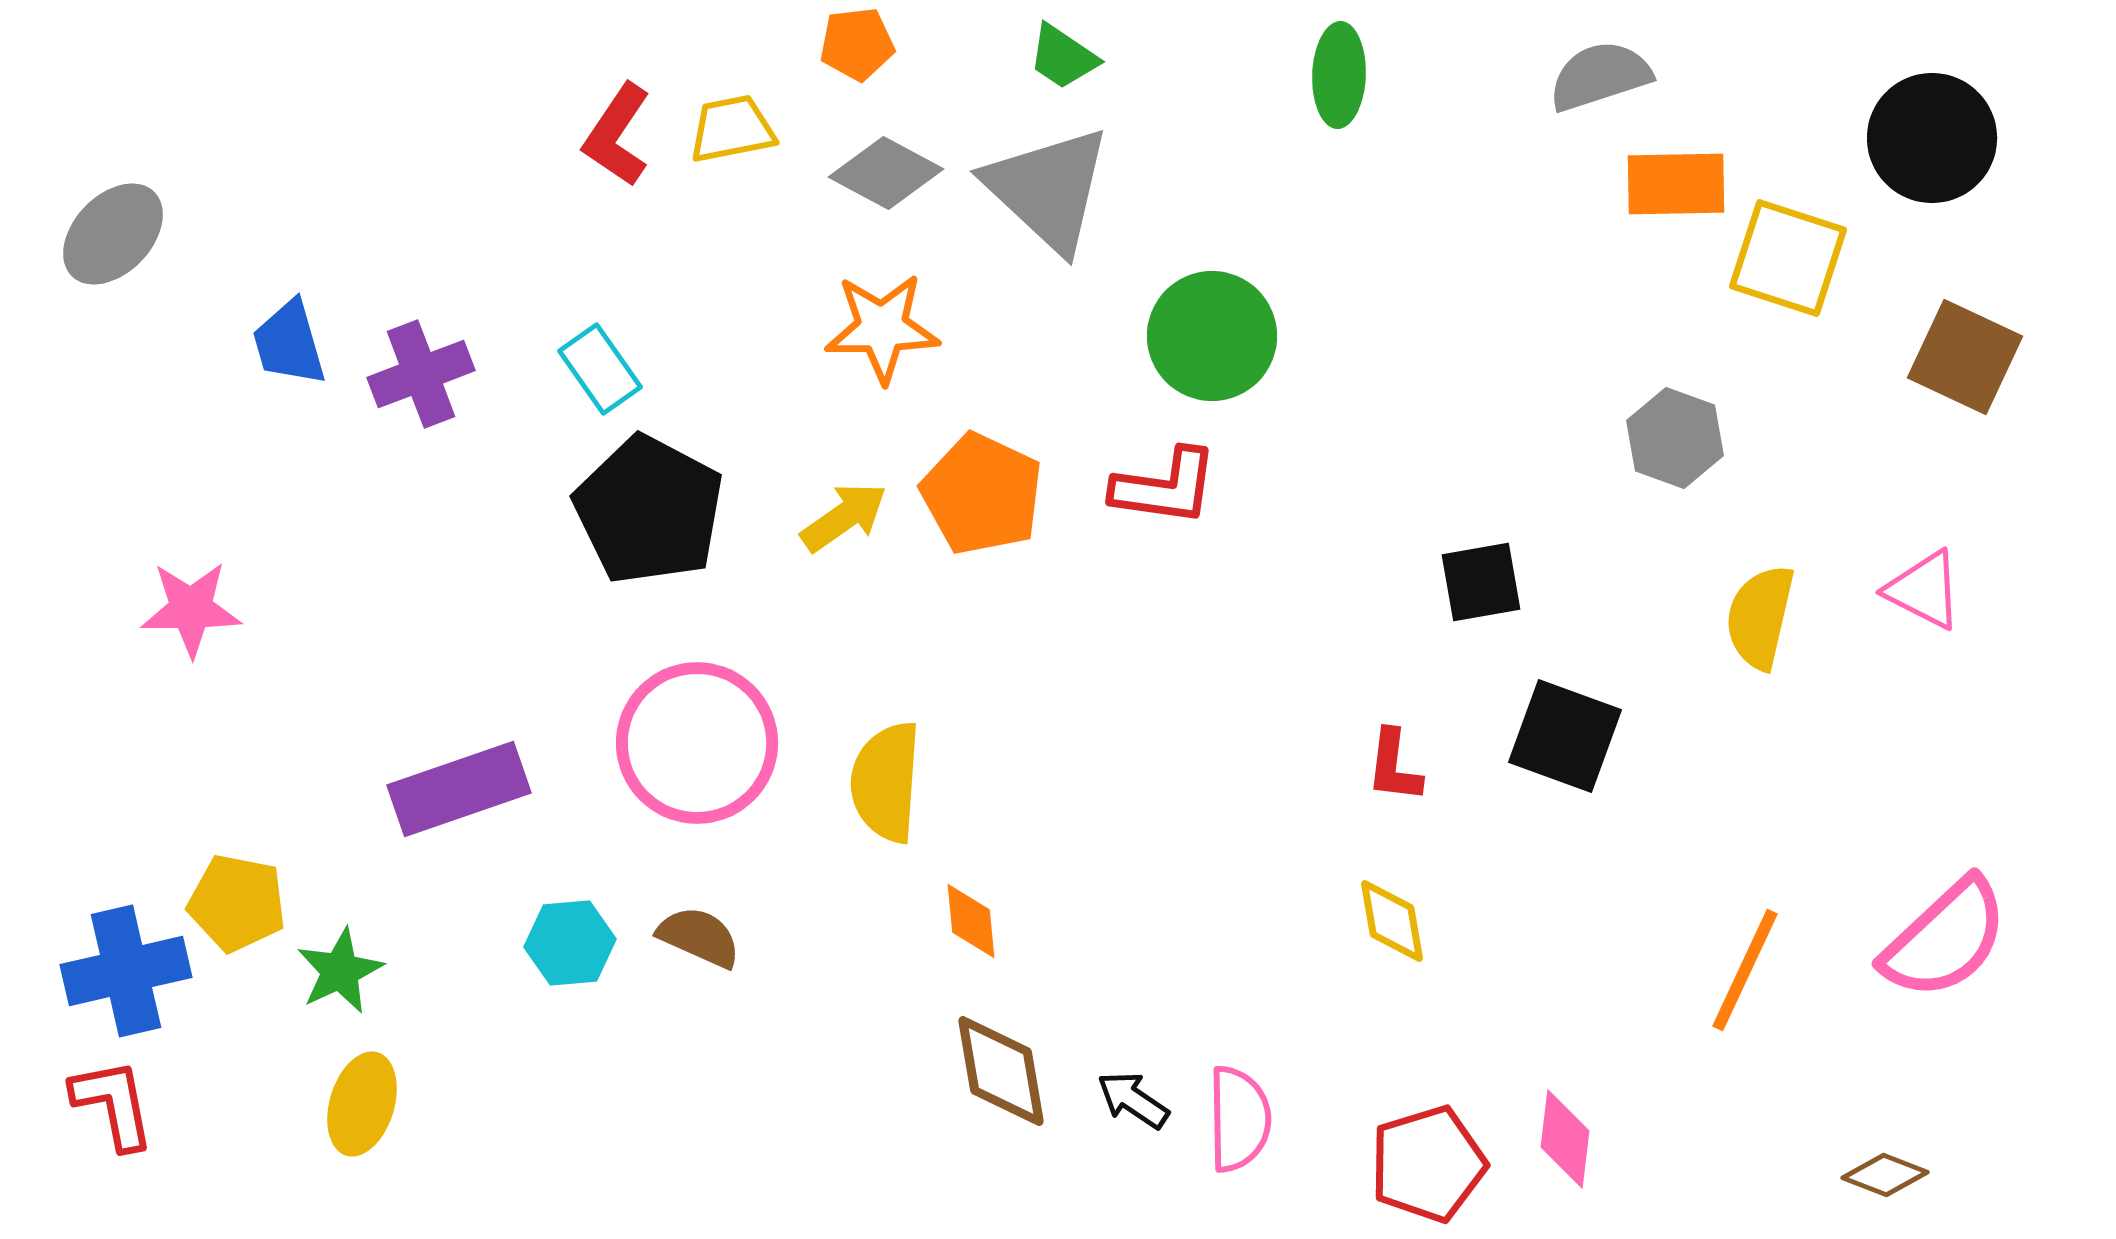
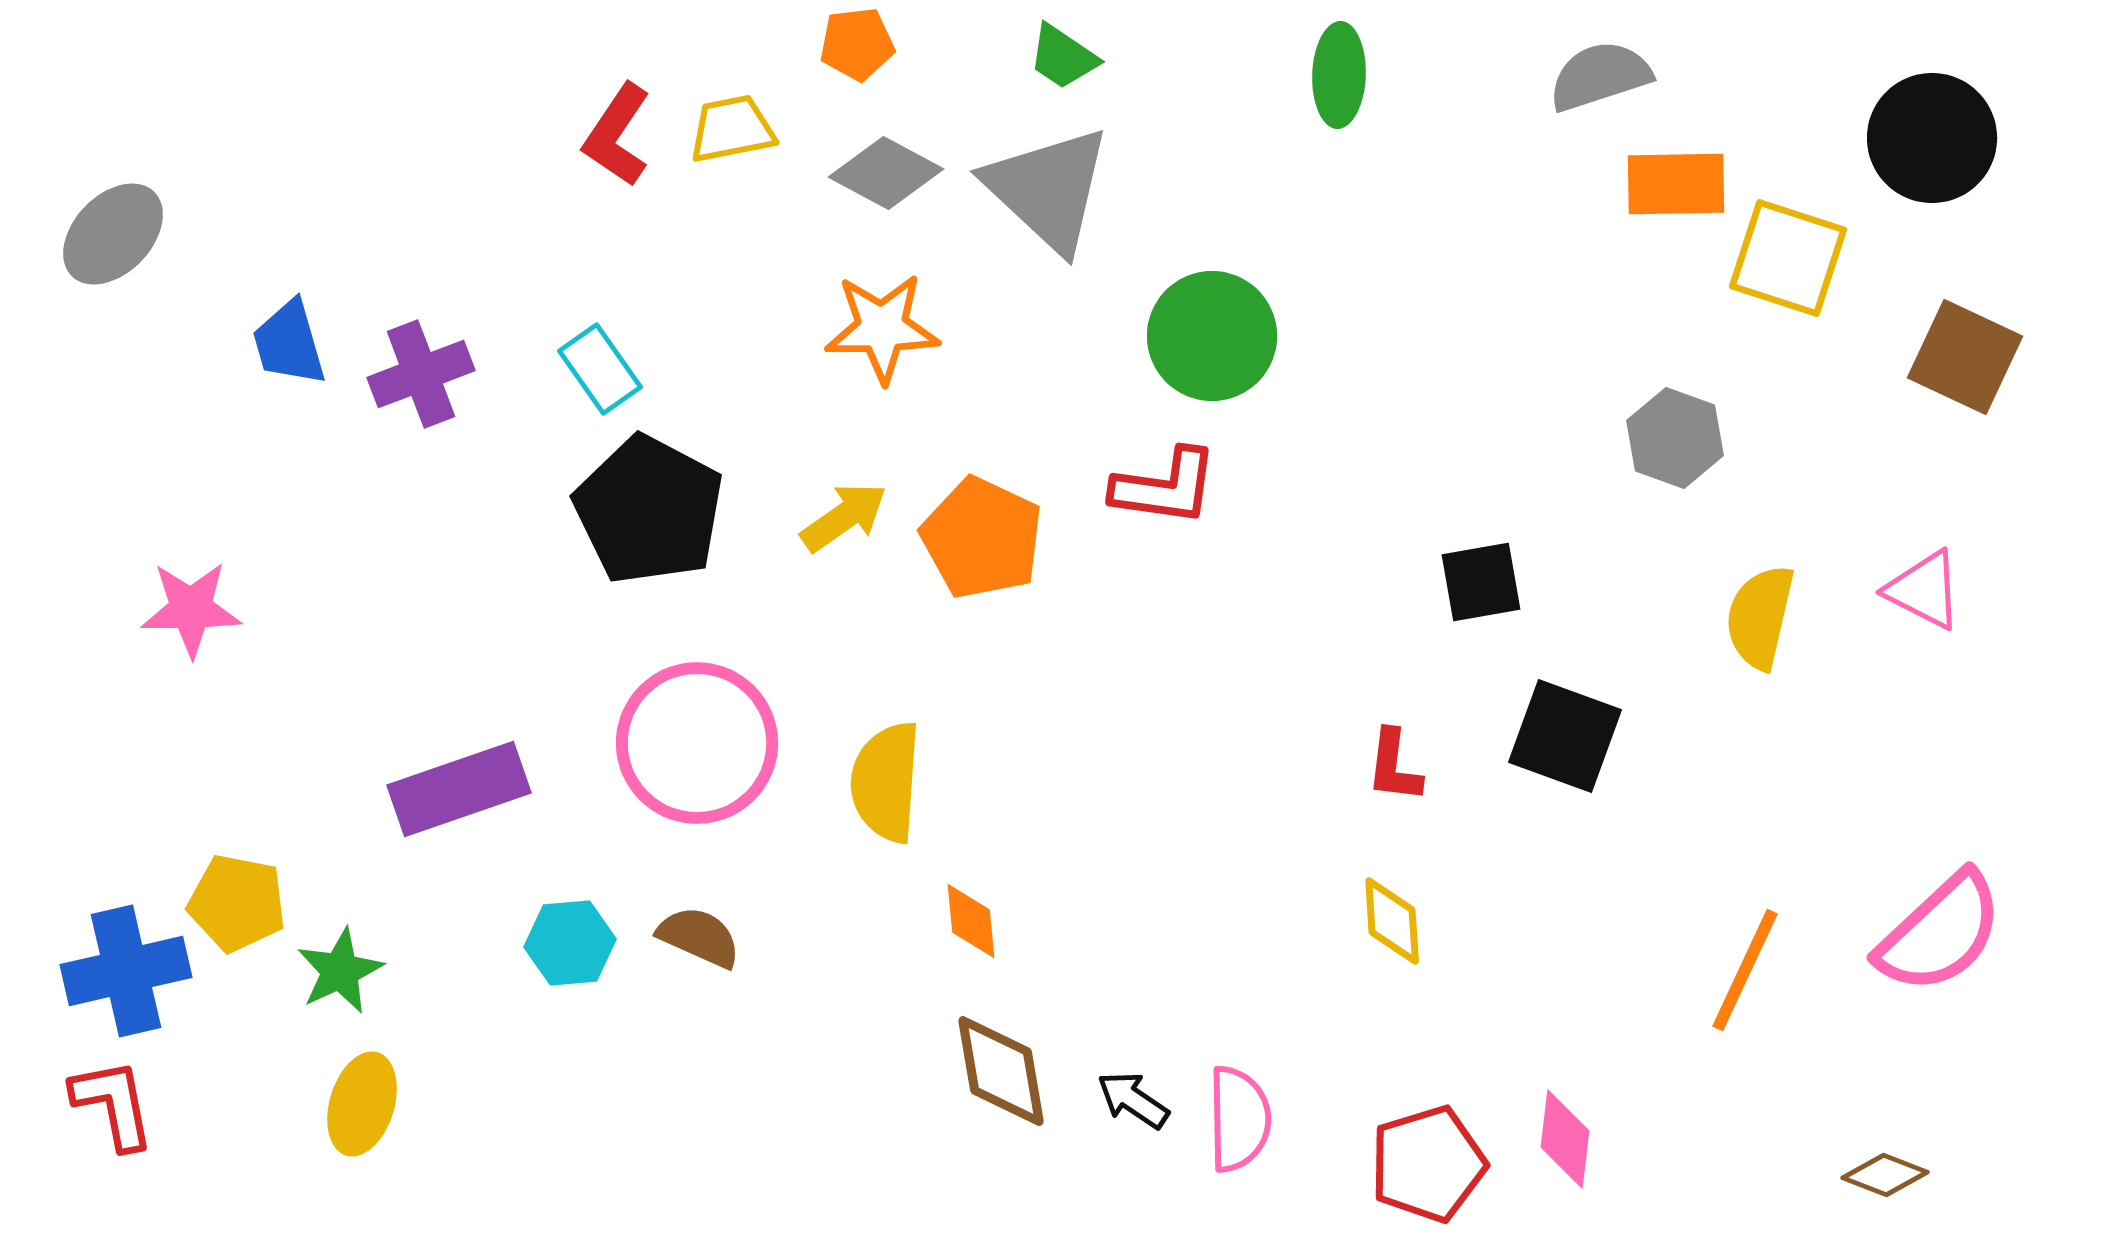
orange pentagon at (982, 494): moved 44 px down
yellow diamond at (1392, 921): rotated 6 degrees clockwise
pink semicircle at (1945, 939): moved 5 px left, 6 px up
